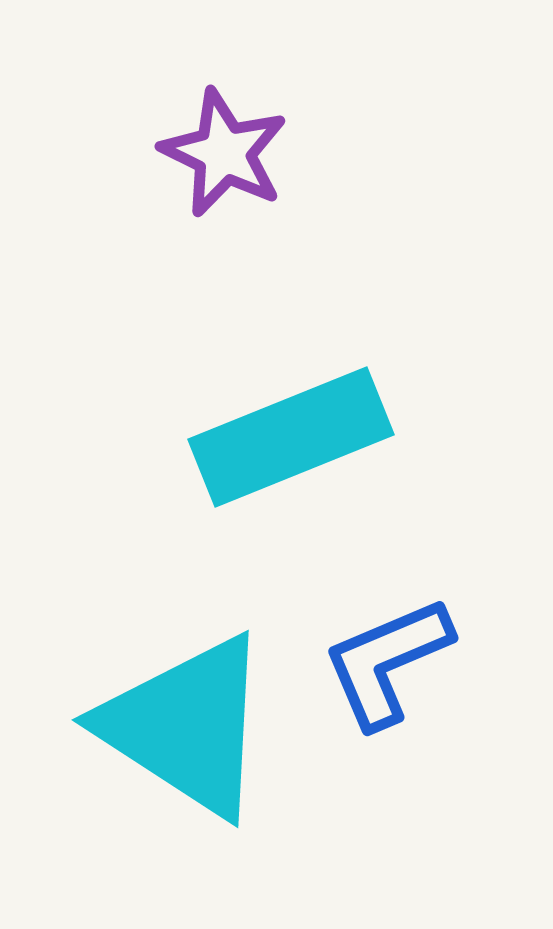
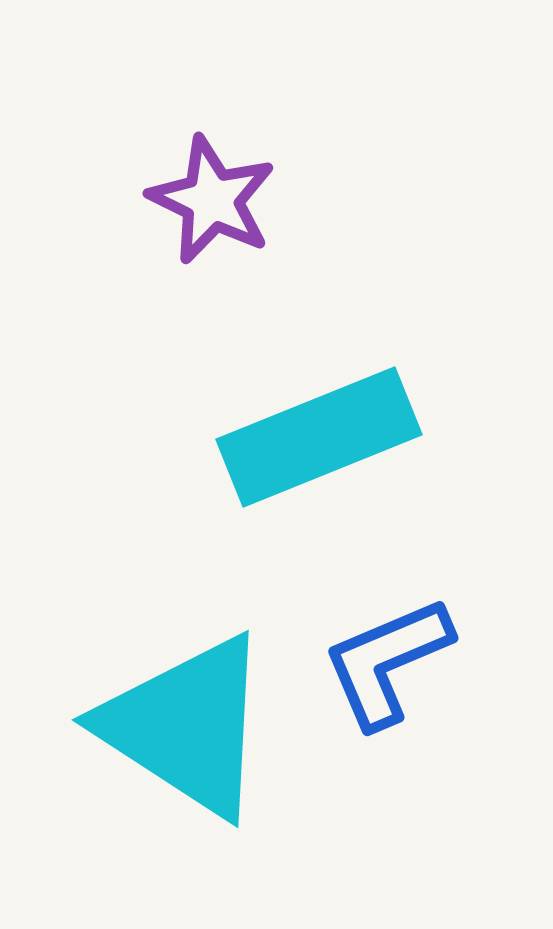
purple star: moved 12 px left, 47 px down
cyan rectangle: moved 28 px right
